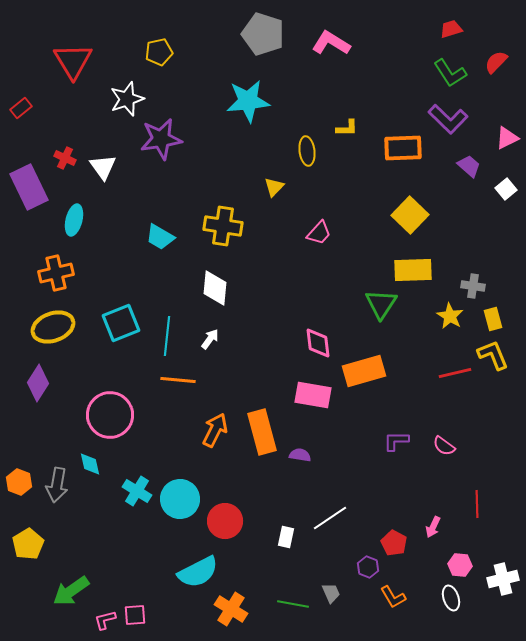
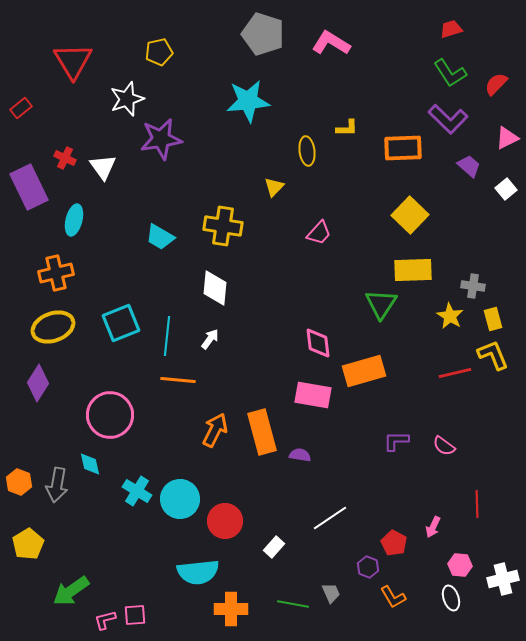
red semicircle at (496, 62): moved 22 px down
white rectangle at (286, 537): moved 12 px left, 10 px down; rotated 30 degrees clockwise
cyan semicircle at (198, 572): rotated 21 degrees clockwise
orange cross at (231, 609): rotated 32 degrees counterclockwise
